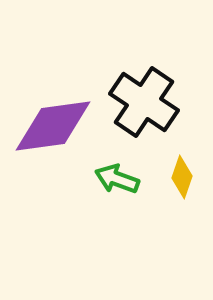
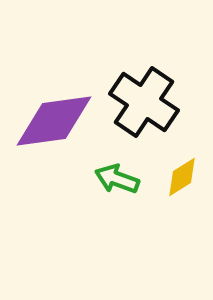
purple diamond: moved 1 px right, 5 px up
yellow diamond: rotated 39 degrees clockwise
